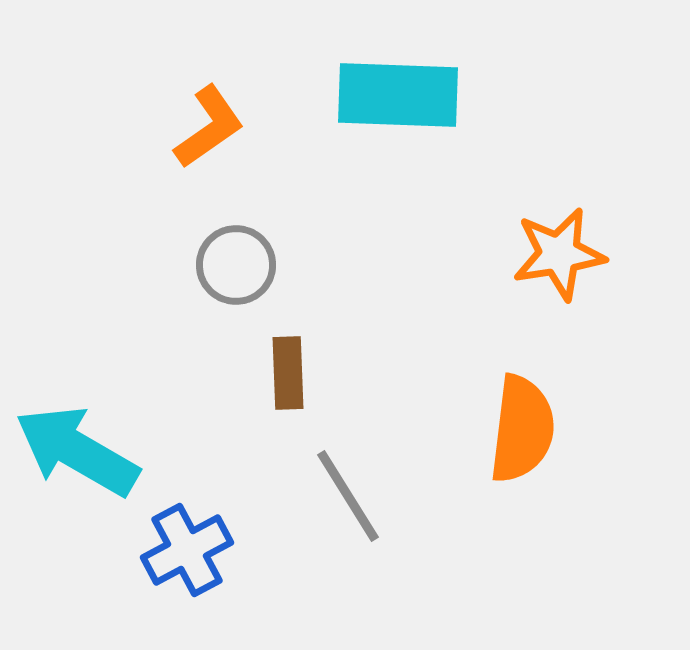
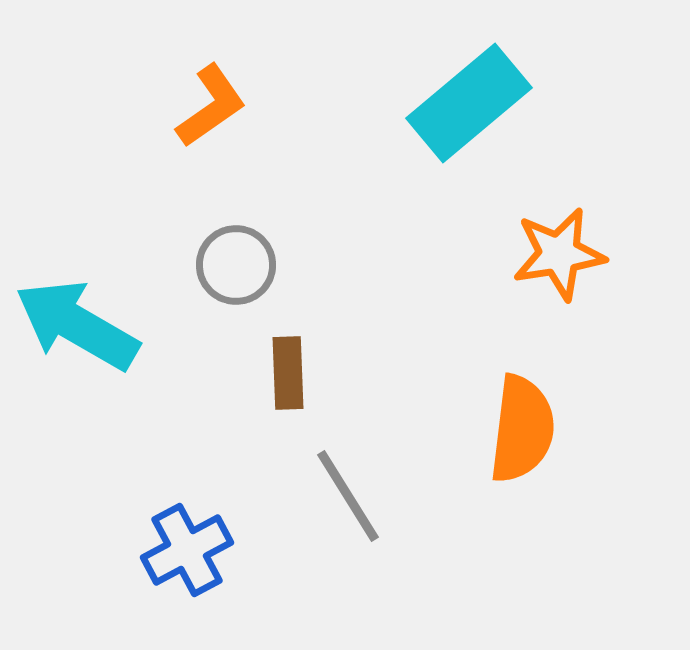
cyan rectangle: moved 71 px right, 8 px down; rotated 42 degrees counterclockwise
orange L-shape: moved 2 px right, 21 px up
cyan arrow: moved 126 px up
